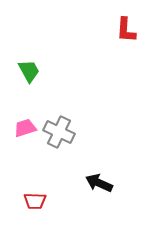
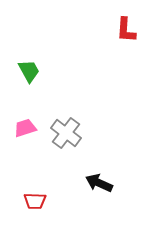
gray cross: moved 7 px right, 1 px down; rotated 12 degrees clockwise
